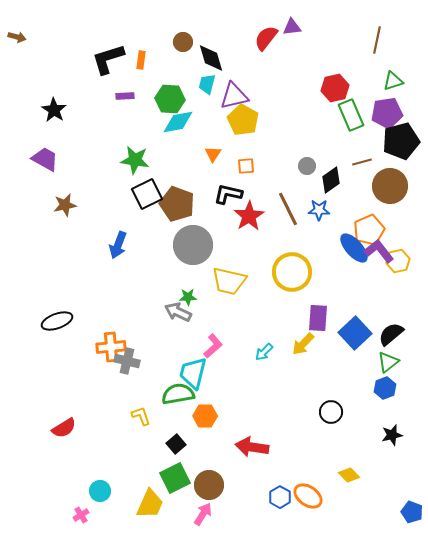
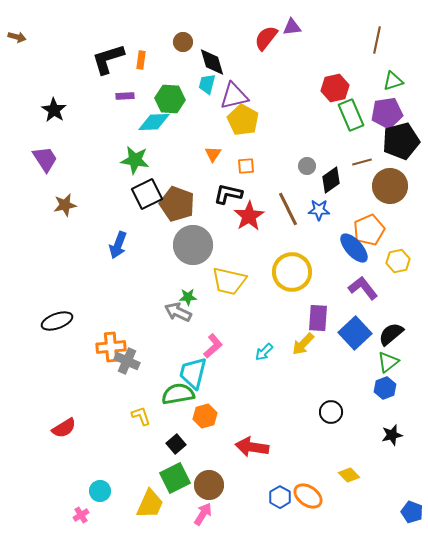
black diamond at (211, 58): moved 1 px right, 4 px down
cyan diamond at (178, 122): moved 24 px left; rotated 8 degrees clockwise
purple trapezoid at (45, 159): rotated 28 degrees clockwise
purple L-shape at (379, 251): moved 16 px left, 37 px down
gray cross at (127, 361): rotated 10 degrees clockwise
orange hexagon at (205, 416): rotated 15 degrees counterclockwise
